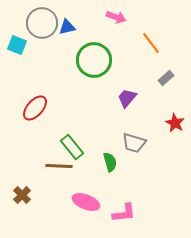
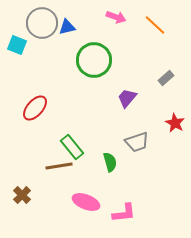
orange line: moved 4 px right, 18 px up; rotated 10 degrees counterclockwise
gray trapezoid: moved 3 px right, 1 px up; rotated 35 degrees counterclockwise
brown line: rotated 12 degrees counterclockwise
